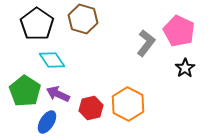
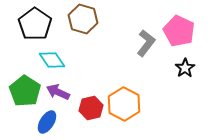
black pentagon: moved 2 px left
purple arrow: moved 2 px up
orange hexagon: moved 4 px left
